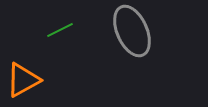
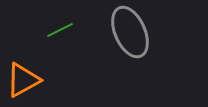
gray ellipse: moved 2 px left, 1 px down
